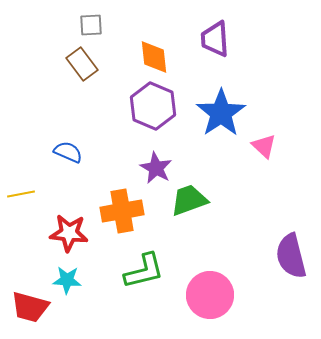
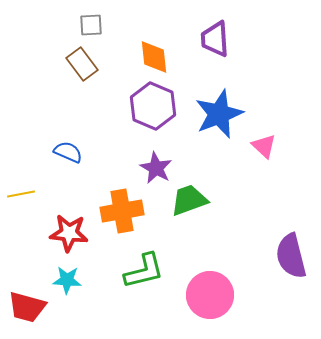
blue star: moved 2 px left, 1 px down; rotated 12 degrees clockwise
red trapezoid: moved 3 px left
